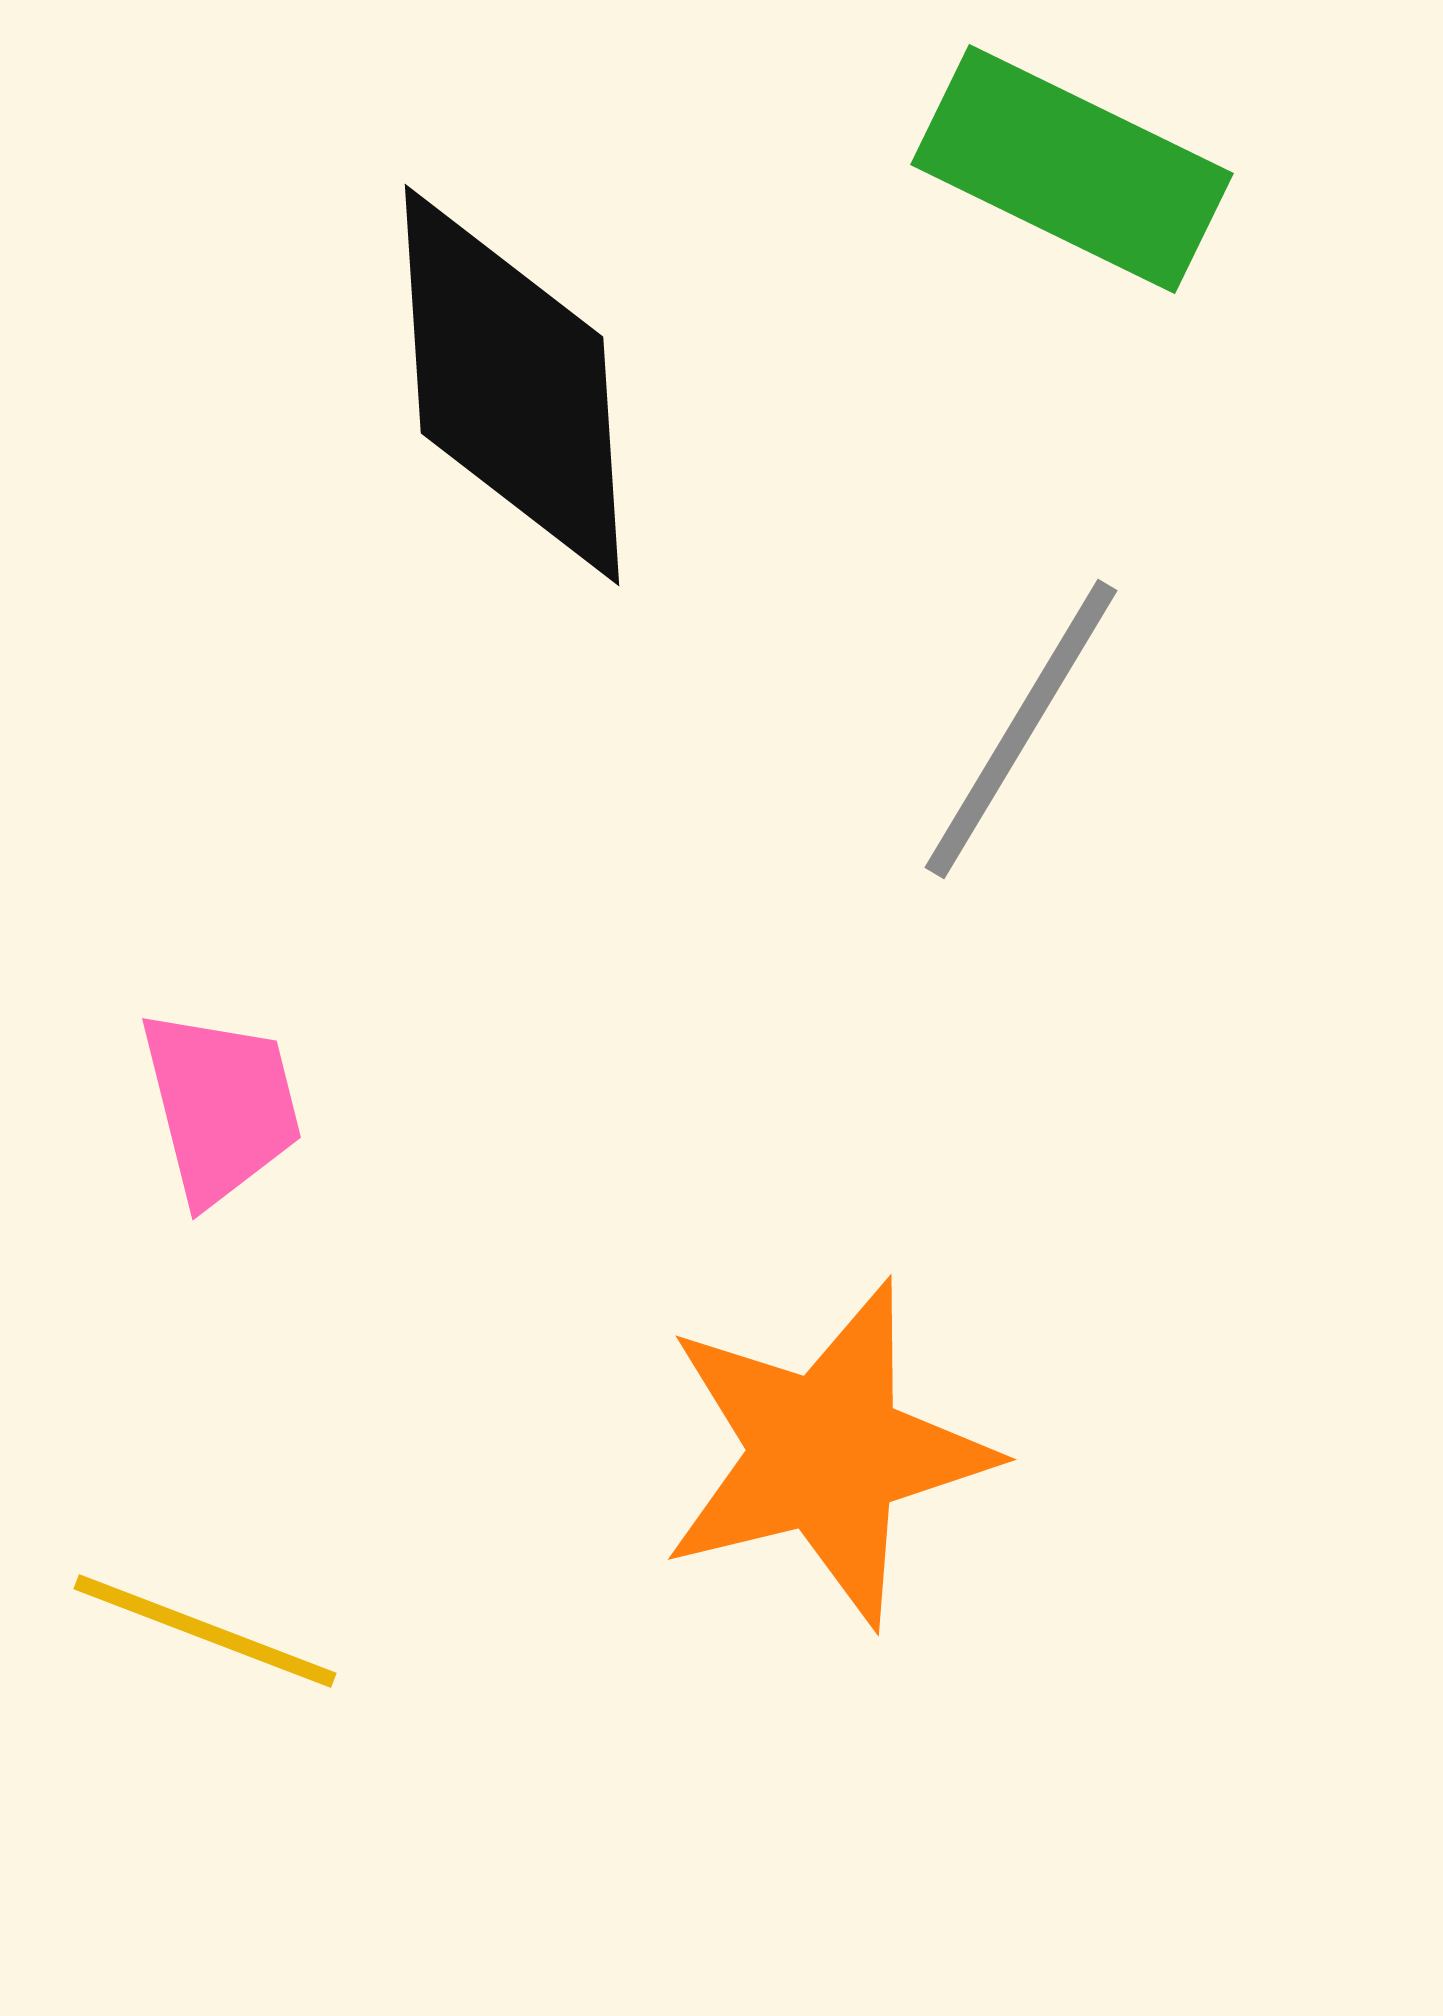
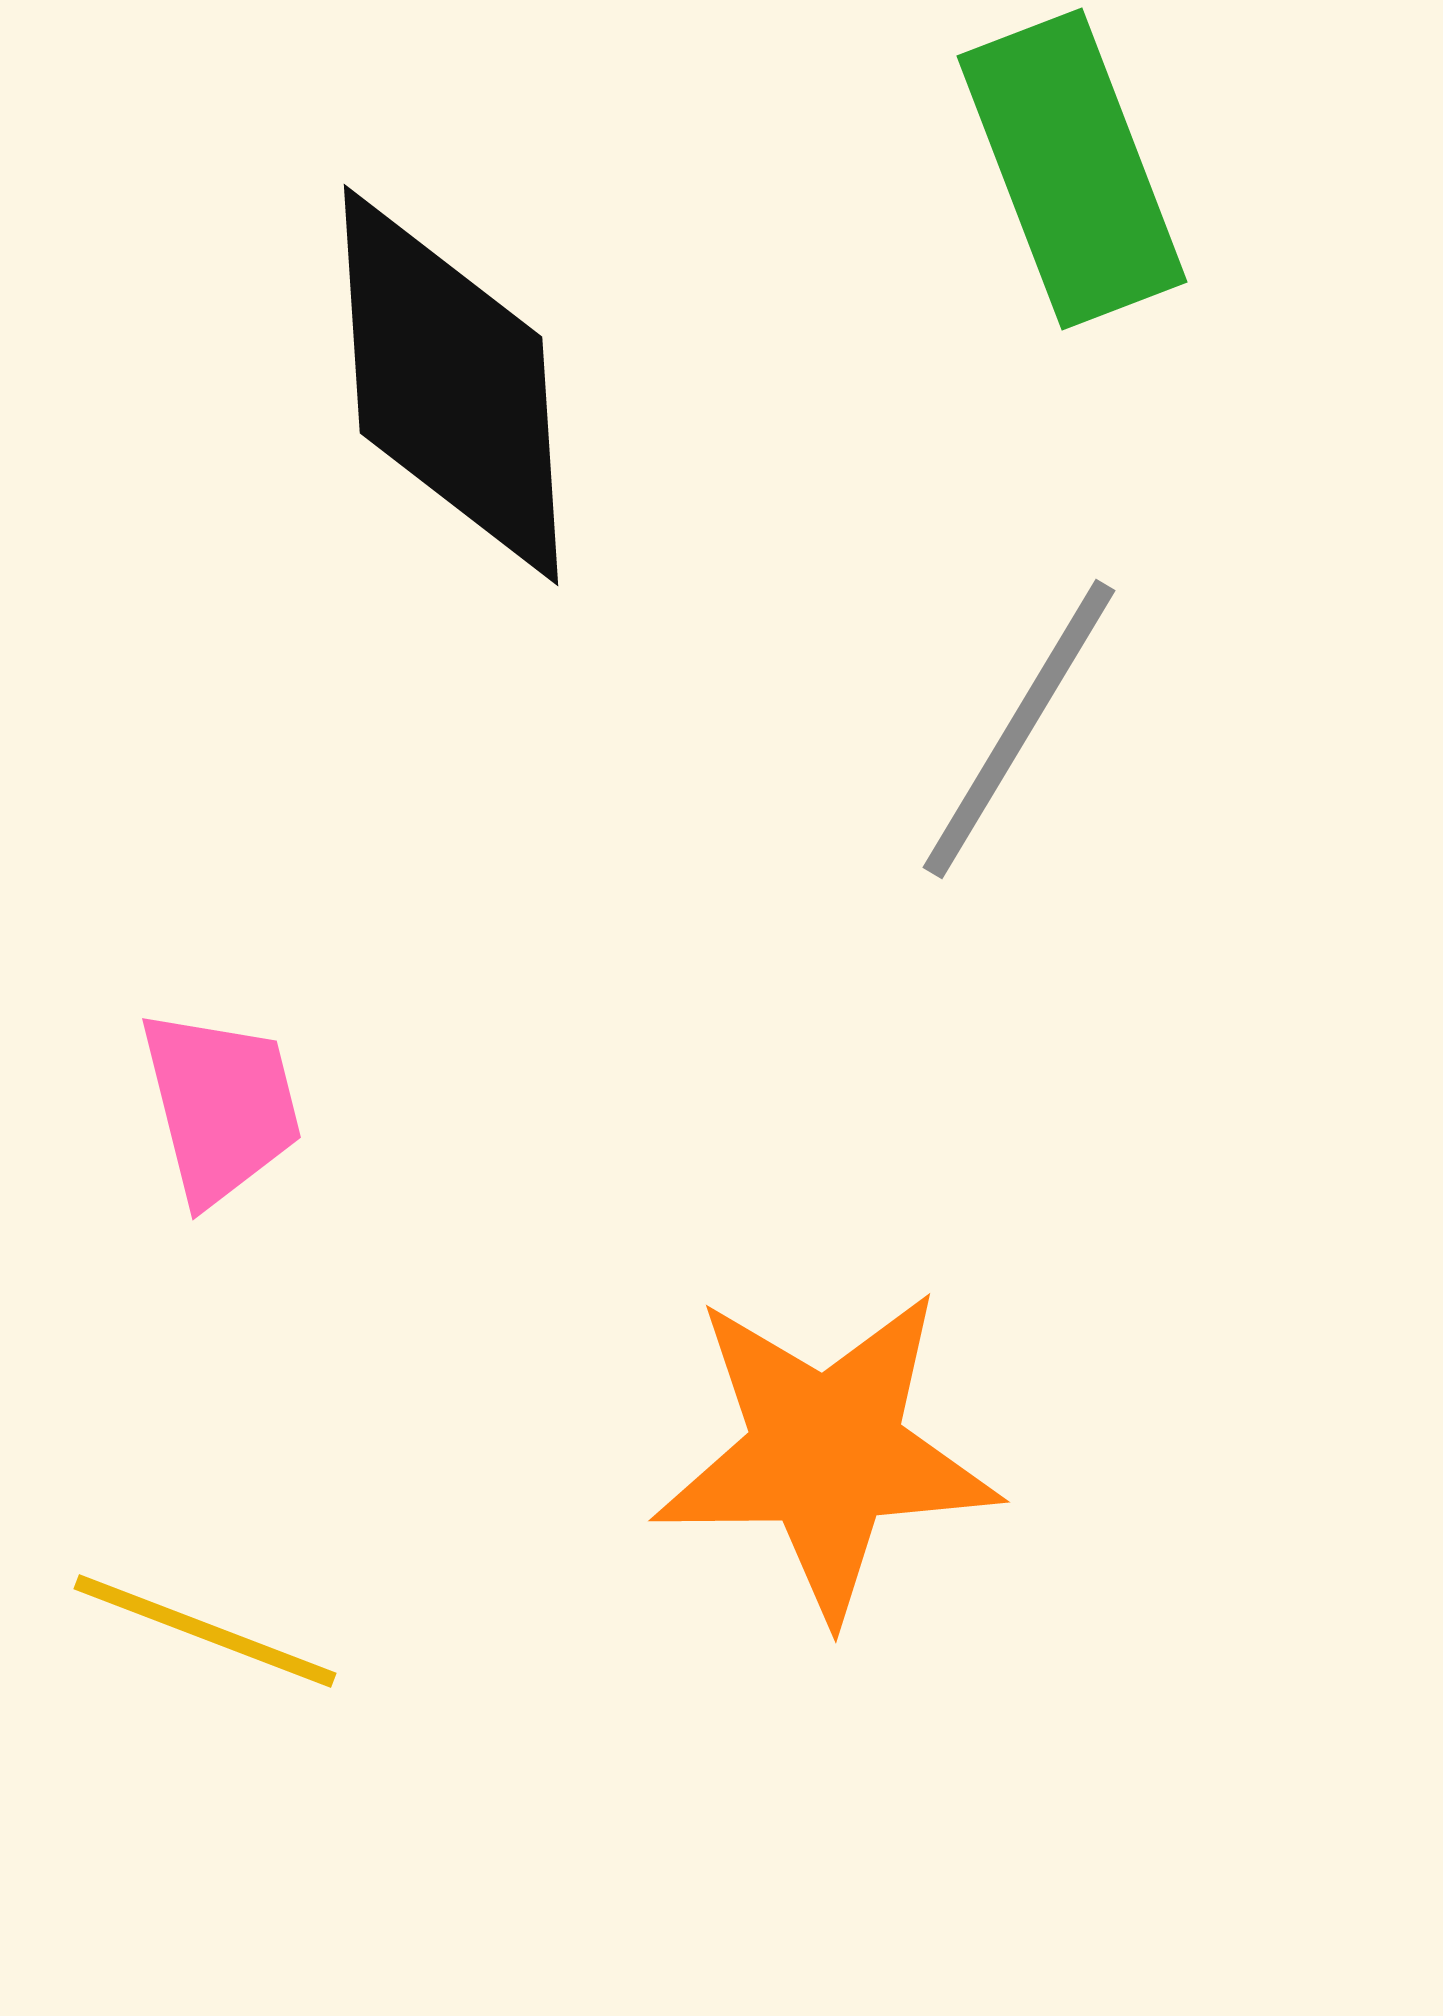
green rectangle: rotated 43 degrees clockwise
black diamond: moved 61 px left
gray line: moved 2 px left
orange star: rotated 13 degrees clockwise
